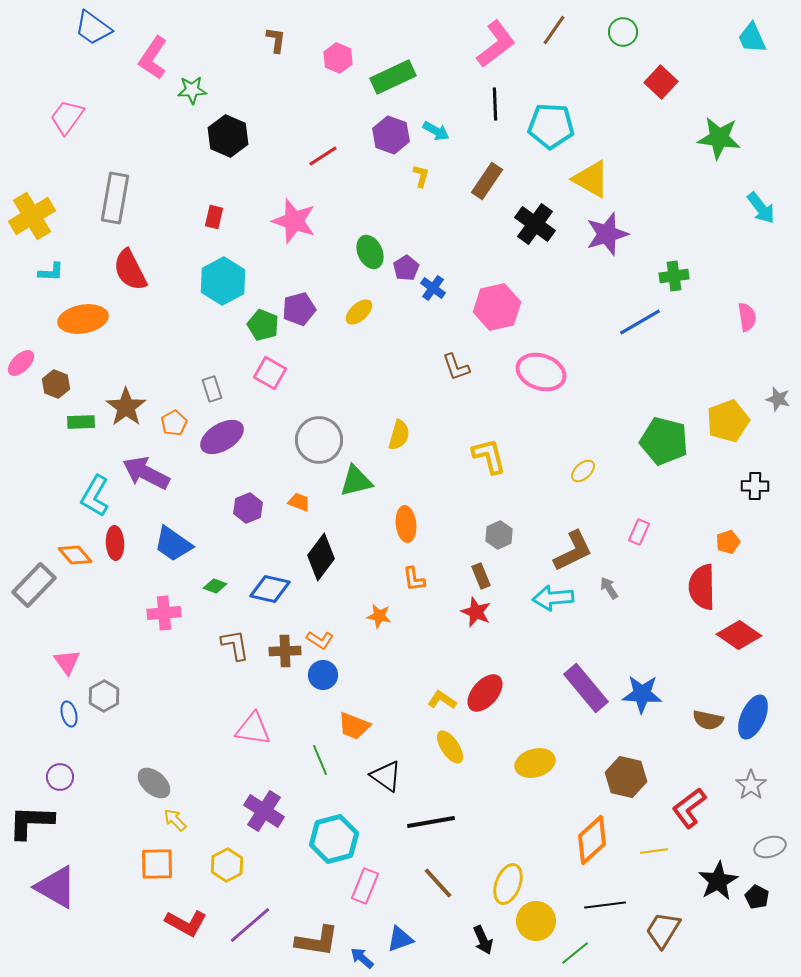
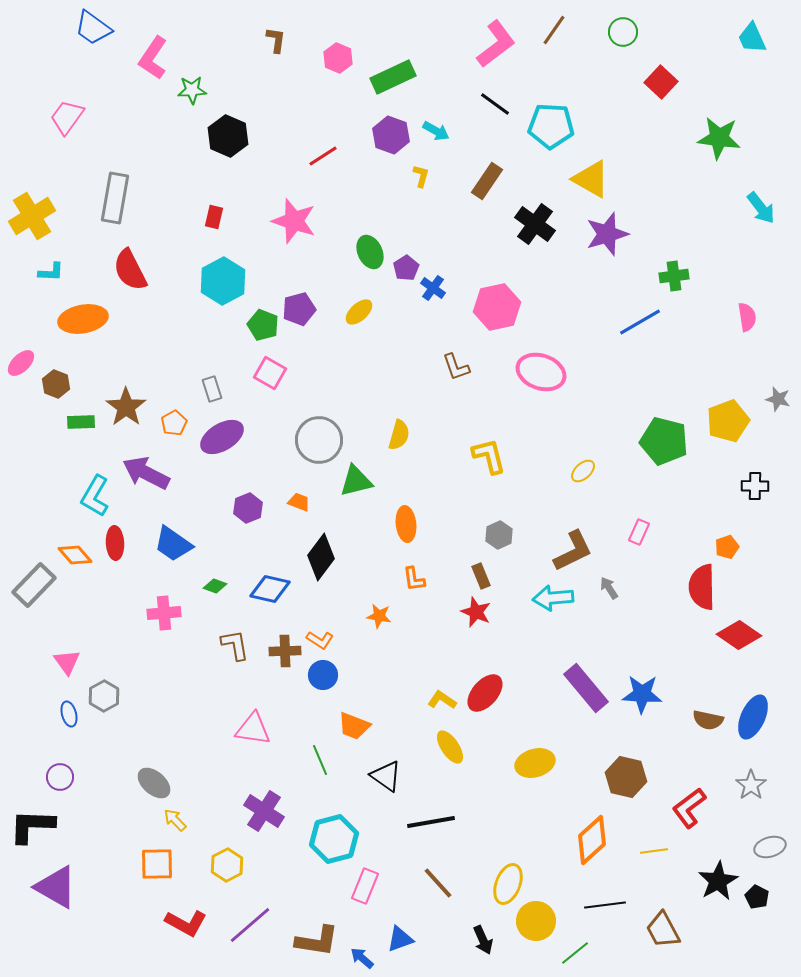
black line at (495, 104): rotated 52 degrees counterclockwise
orange pentagon at (728, 542): moved 1 px left, 5 px down
black L-shape at (31, 822): moved 1 px right, 4 px down
brown trapezoid at (663, 930): rotated 60 degrees counterclockwise
